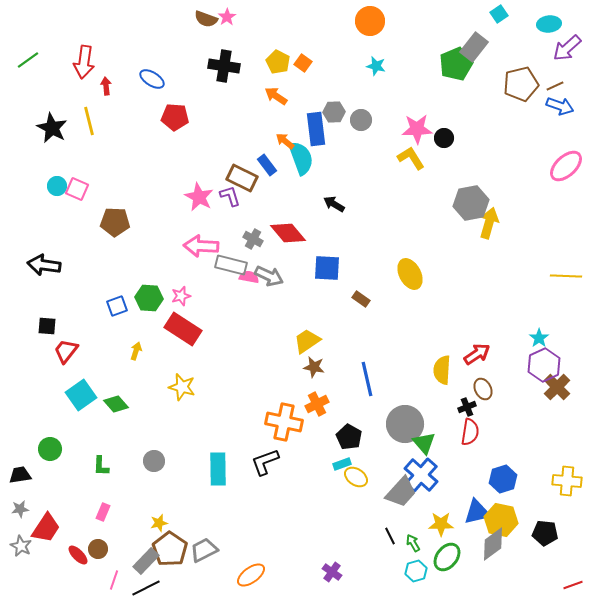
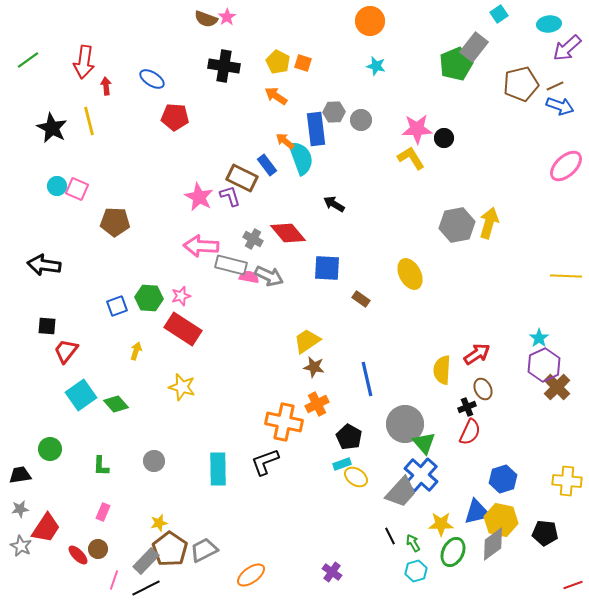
orange square at (303, 63): rotated 18 degrees counterclockwise
gray hexagon at (471, 203): moved 14 px left, 22 px down
red semicircle at (470, 432): rotated 16 degrees clockwise
green ellipse at (447, 557): moved 6 px right, 5 px up; rotated 12 degrees counterclockwise
